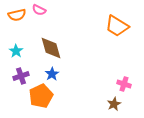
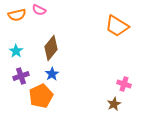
brown diamond: rotated 55 degrees clockwise
